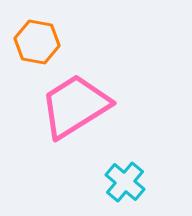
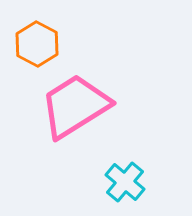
orange hexagon: moved 2 px down; rotated 18 degrees clockwise
